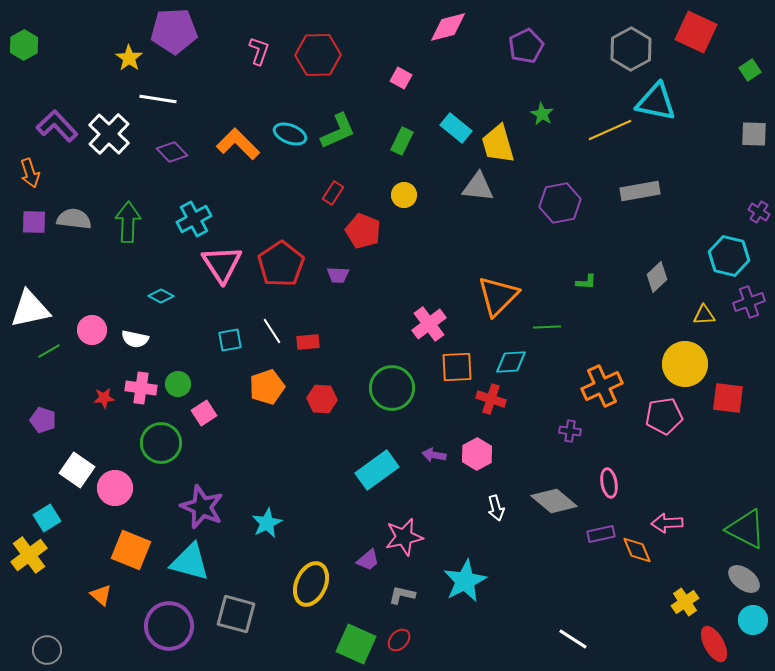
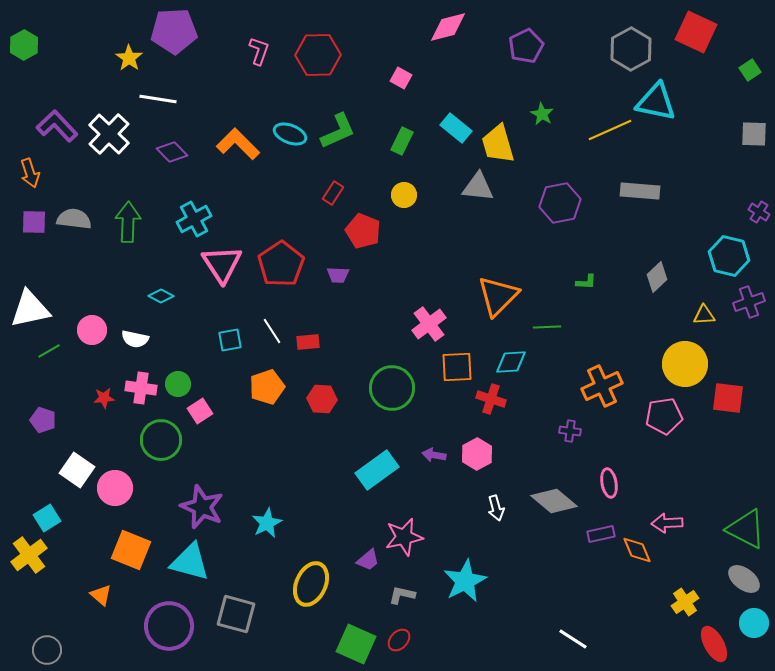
gray rectangle at (640, 191): rotated 15 degrees clockwise
pink square at (204, 413): moved 4 px left, 2 px up
green circle at (161, 443): moved 3 px up
cyan circle at (753, 620): moved 1 px right, 3 px down
